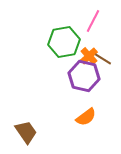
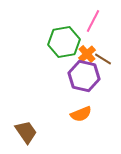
orange cross: moved 2 px left, 2 px up
orange semicircle: moved 5 px left, 3 px up; rotated 15 degrees clockwise
